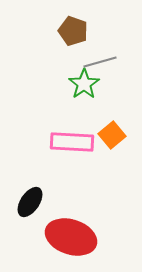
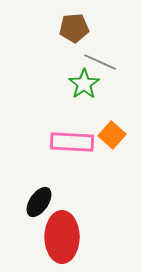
brown pentagon: moved 1 px right, 3 px up; rotated 24 degrees counterclockwise
gray line: rotated 40 degrees clockwise
orange square: rotated 8 degrees counterclockwise
black ellipse: moved 9 px right
red ellipse: moved 9 px left; rotated 72 degrees clockwise
